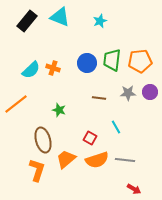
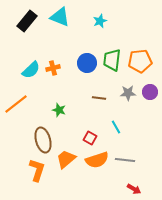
orange cross: rotated 32 degrees counterclockwise
